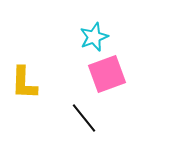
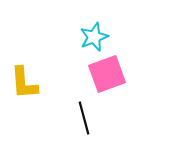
yellow L-shape: rotated 6 degrees counterclockwise
black line: rotated 24 degrees clockwise
